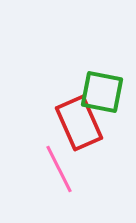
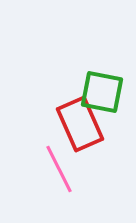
red rectangle: moved 1 px right, 1 px down
